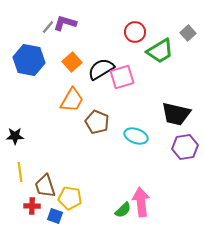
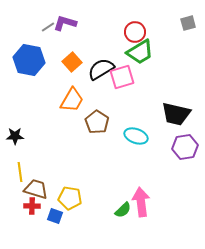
gray line: rotated 16 degrees clockwise
gray square: moved 10 px up; rotated 28 degrees clockwise
green trapezoid: moved 20 px left, 1 px down
brown pentagon: rotated 10 degrees clockwise
brown trapezoid: moved 9 px left, 3 px down; rotated 125 degrees clockwise
